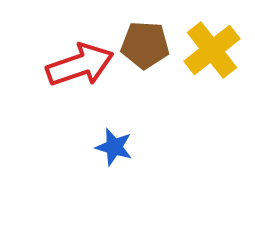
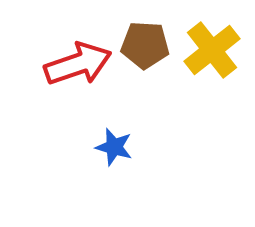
red arrow: moved 2 px left, 1 px up
